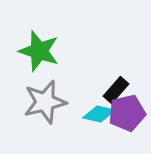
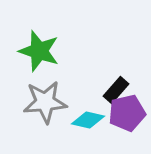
gray star: rotated 9 degrees clockwise
cyan diamond: moved 11 px left, 6 px down
